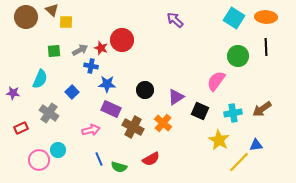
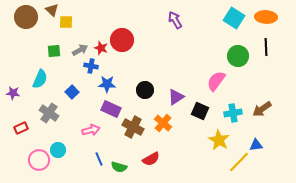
purple arrow: rotated 18 degrees clockwise
